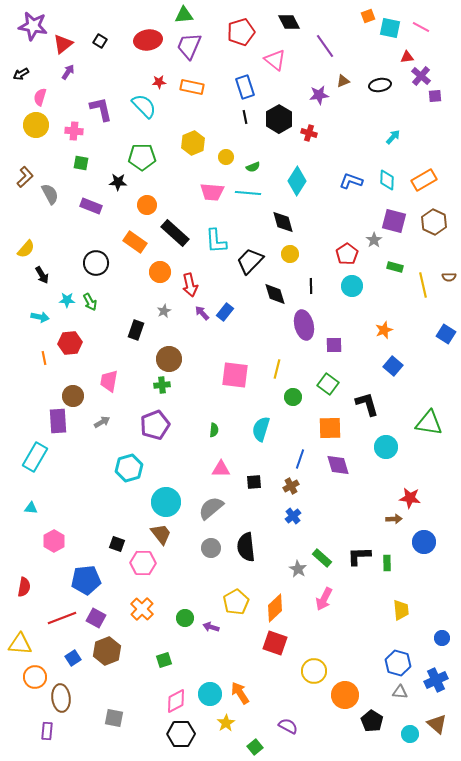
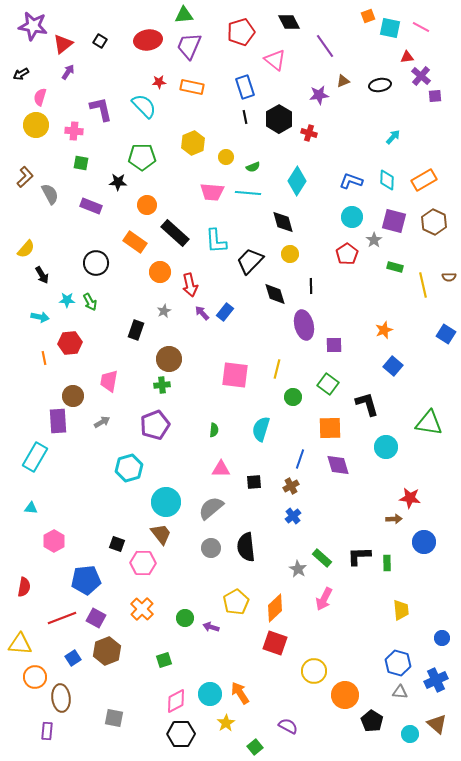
cyan circle at (352, 286): moved 69 px up
